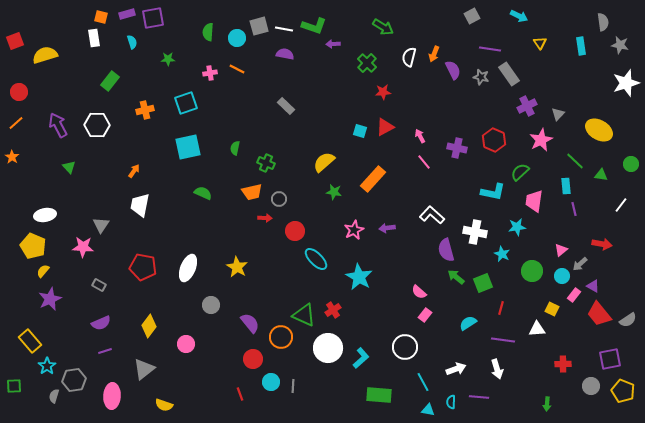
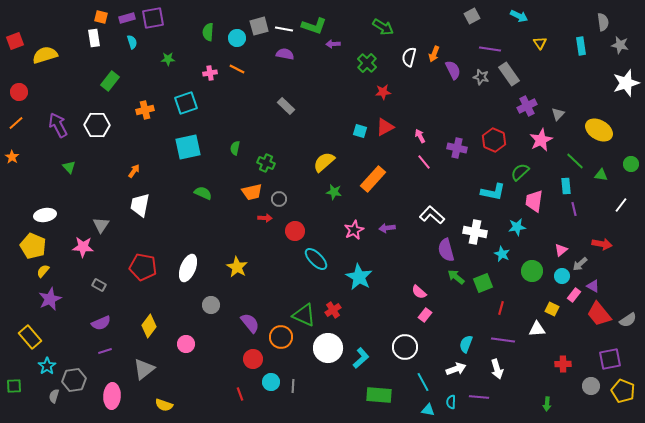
purple rectangle at (127, 14): moved 4 px down
cyan semicircle at (468, 323): moved 2 px left, 21 px down; rotated 36 degrees counterclockwise
yellow rectangle at (30, 341): moved 4 px up
